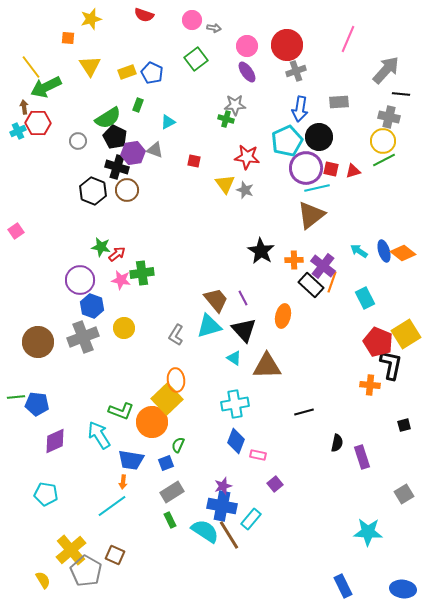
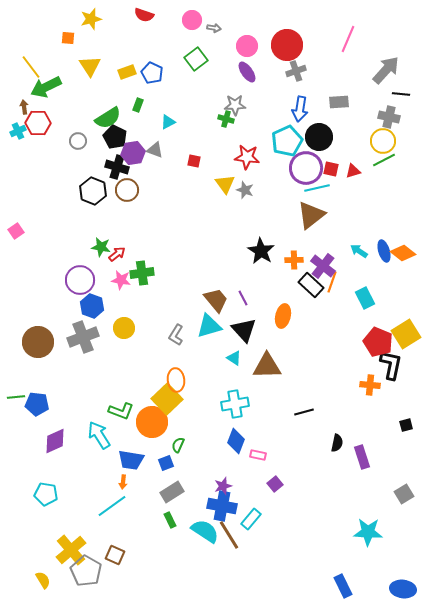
black square at (404, 425): moved 2 px right
